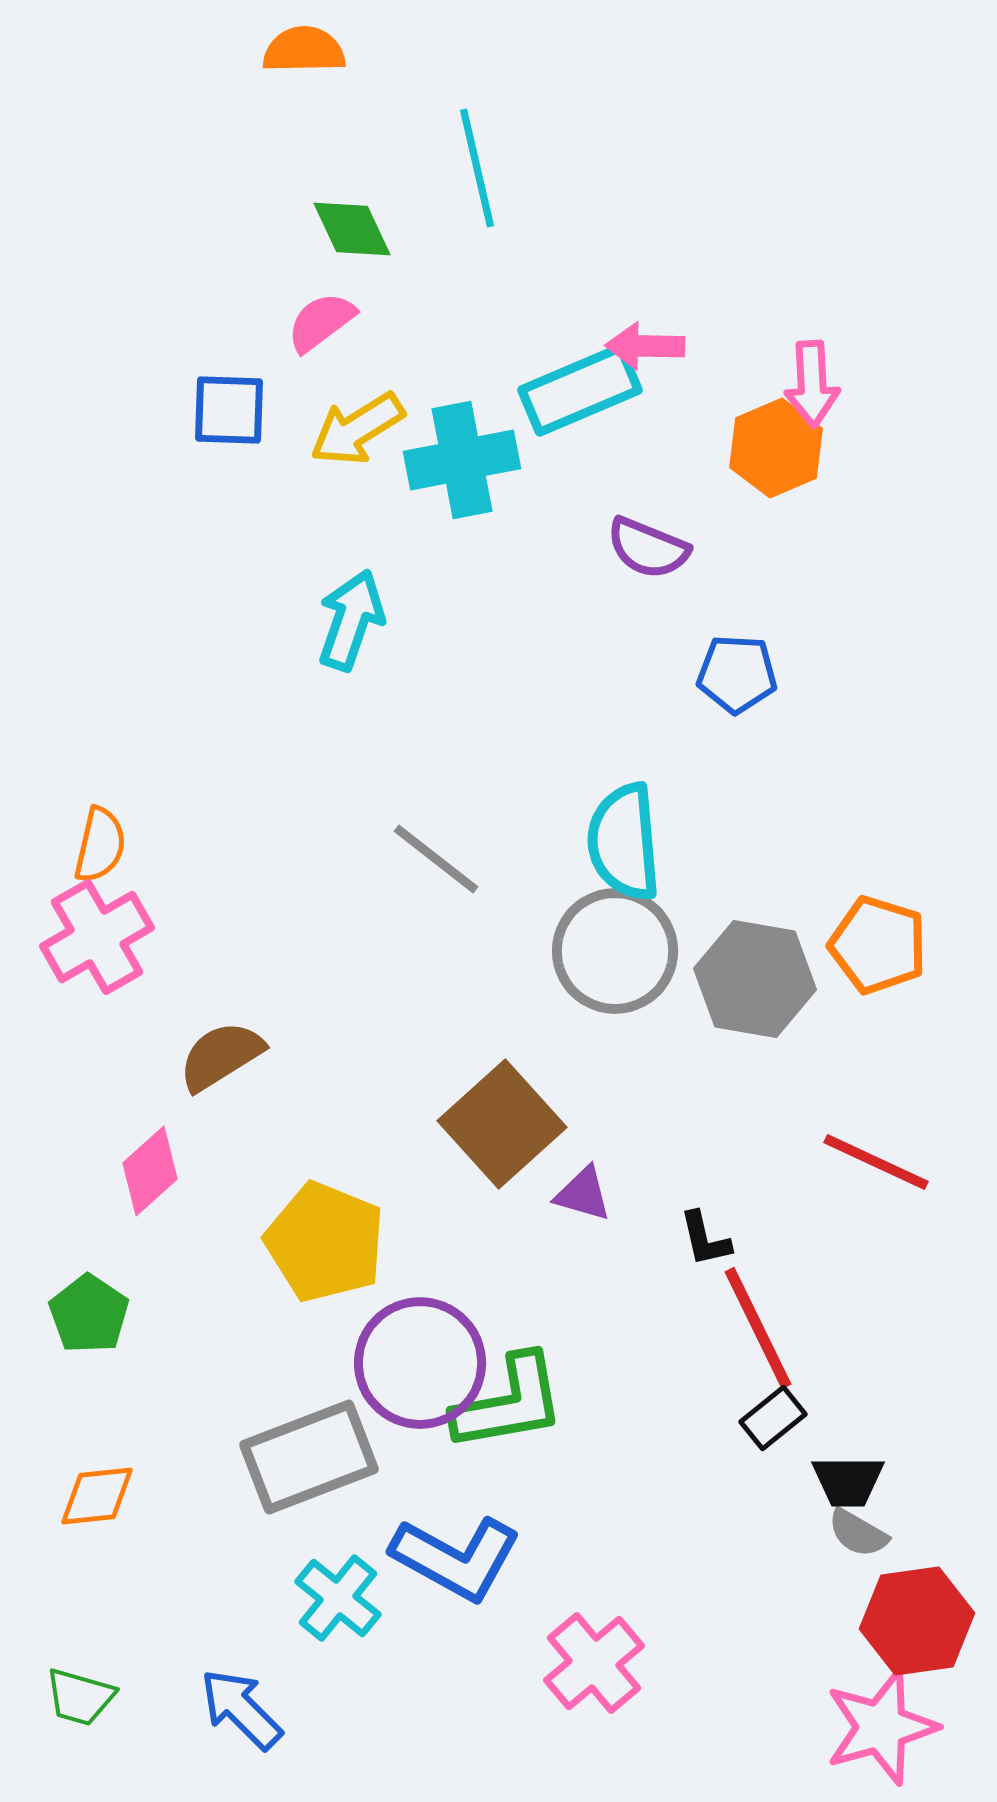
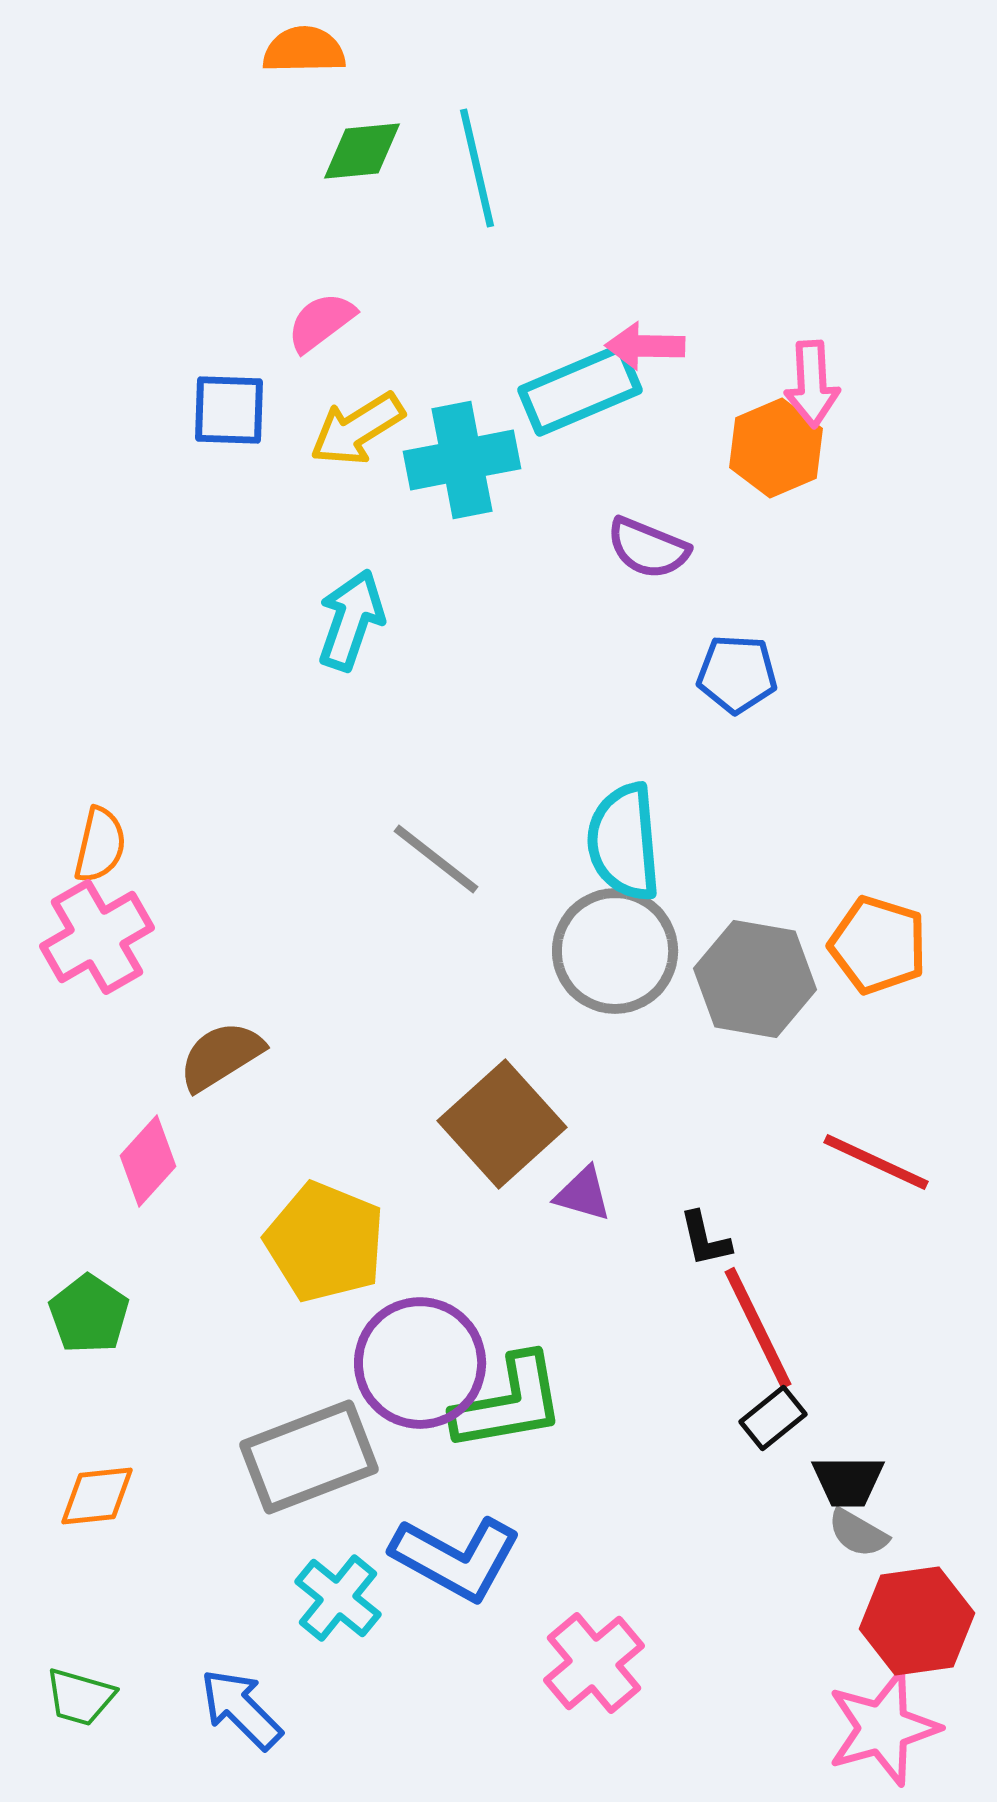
green diamond at (352, 229): moved 10 px right, 78 px up; rotated 70 degrees counterclockwise
pink diamond at (150, 1171): moved 2 px left, 10 px up; rotated 6 degrees counterclockwise
pink star at (881, 1727): moved 2 px right, 1 px down
